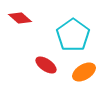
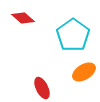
red diamond: moved 3 px right
red ellipse: moved 4 px left, 23 px down; rotated 30 degrees clockwise
